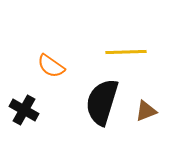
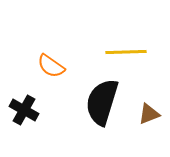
brown triangle: moved 3 px right, 3 px down
